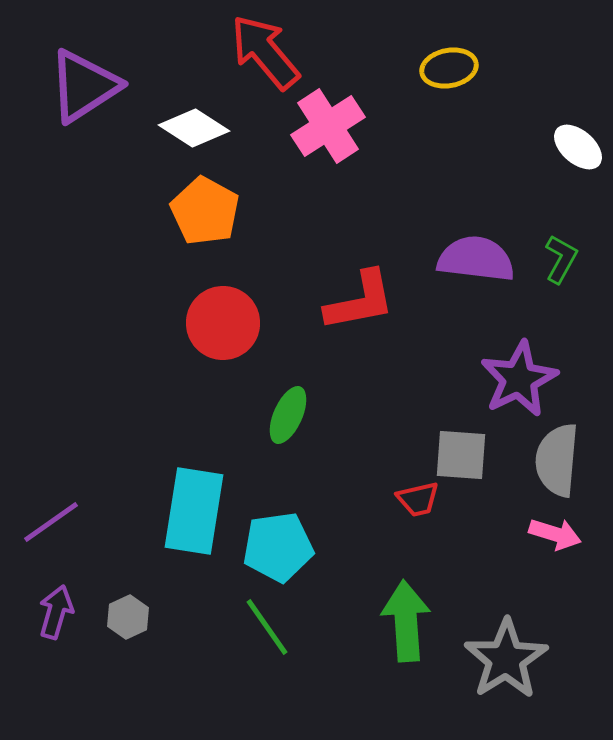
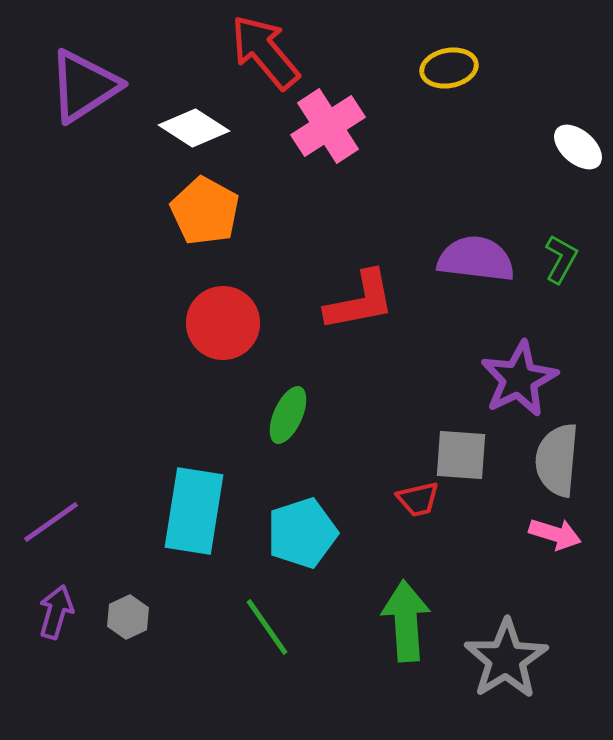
cyan pentagon: moved 24 px right, 14 px up; rotated 10 degrees counterclockwise
